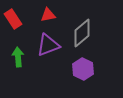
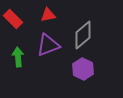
red rectangle: rotated 12 degrees counterclockwise
gray diamond: moved 1 px right, 2 px down
